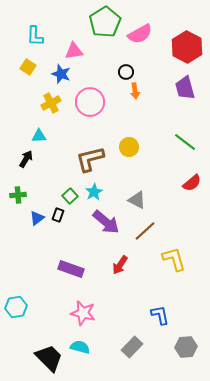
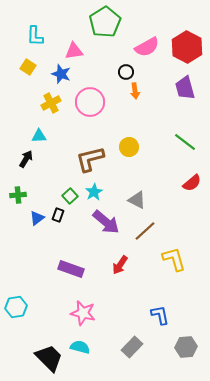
pink semicircle: moved 7 px right, 13 px down
